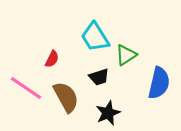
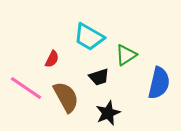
cyan trapezoid: moved 6 px left; rotated 28 degrees counterclockwise
